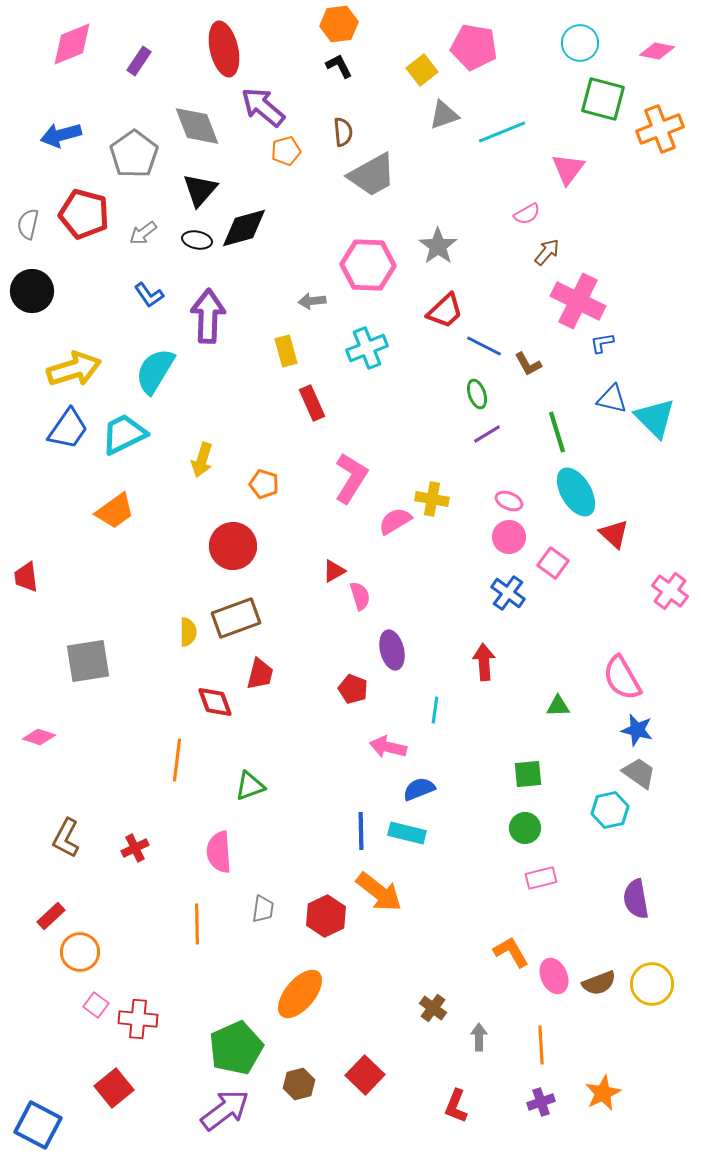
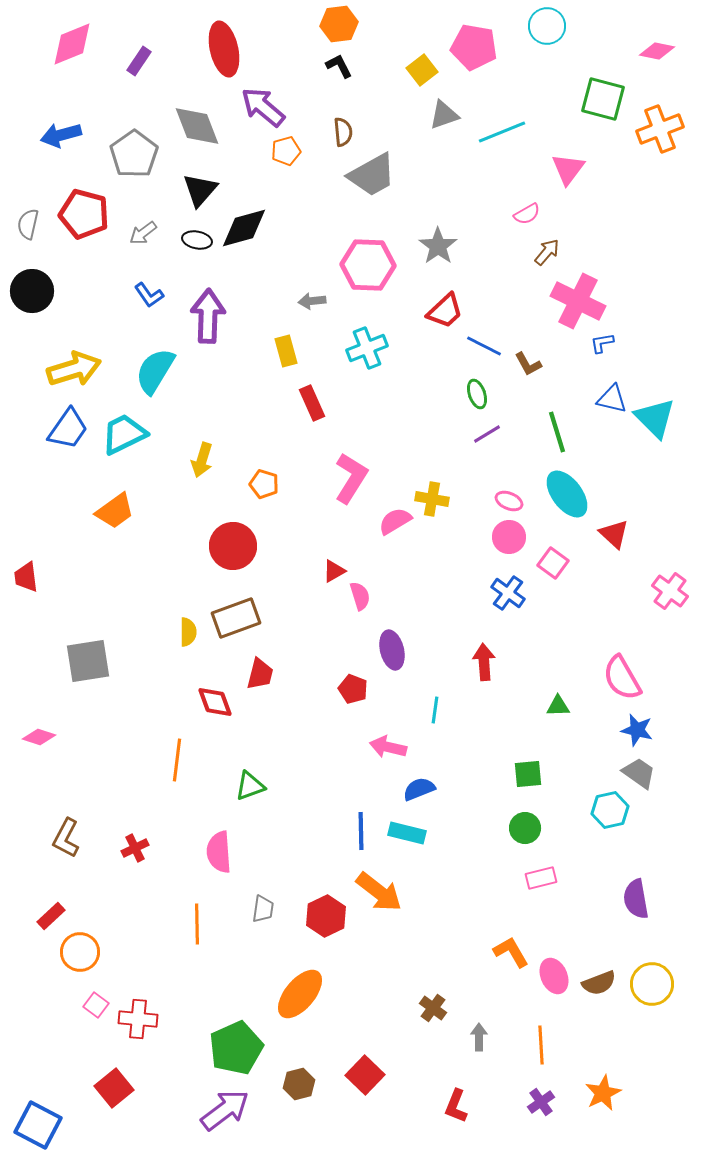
cyan circle at (580, 43): moved 33 px left, 17 px up
cyan ellipse at (576, 492): moved 9 px left, 2 px down; rotated 6 degrees counterclockwise
purple cross at (541, 1102): rotated 16 degrees counterclockwise
